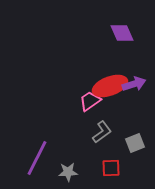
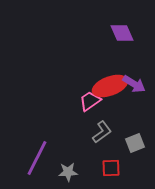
purple arrow: rotated 50 degrees clockwise
